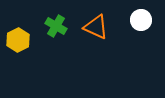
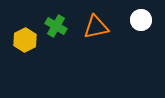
orange triangle: rotated 36 degrees counterclockwise
yellow hexagon: moved 7 px right
